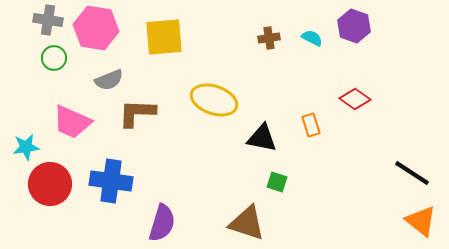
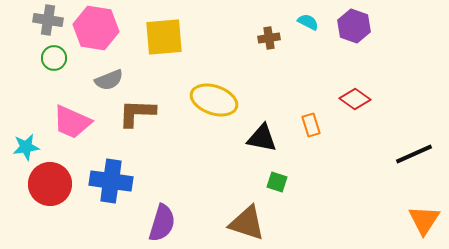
cyan semicircle: moved 4 px left, 16 px up
black line: moved 2 px right, 19 px up; rotated 57 degrees counterclockwise
orange triangle: moved 3 px right, 1 px up; rotated 24 degrees clockwise
